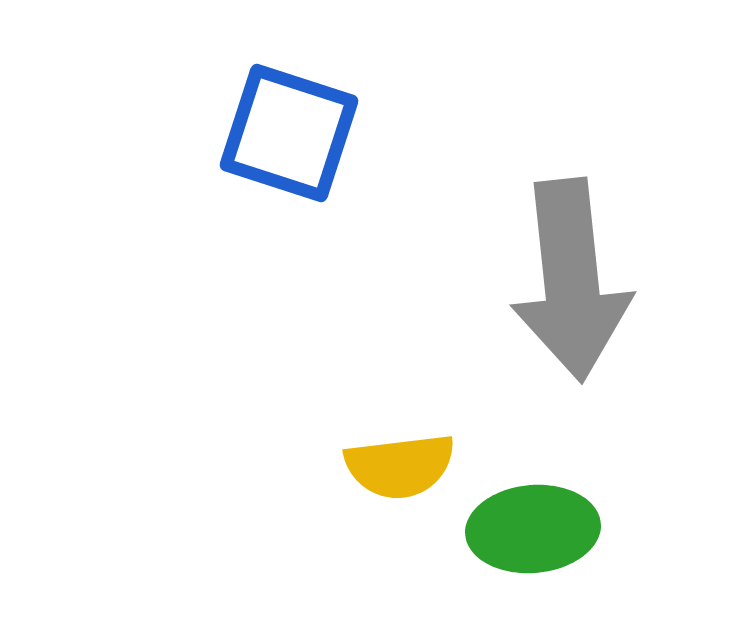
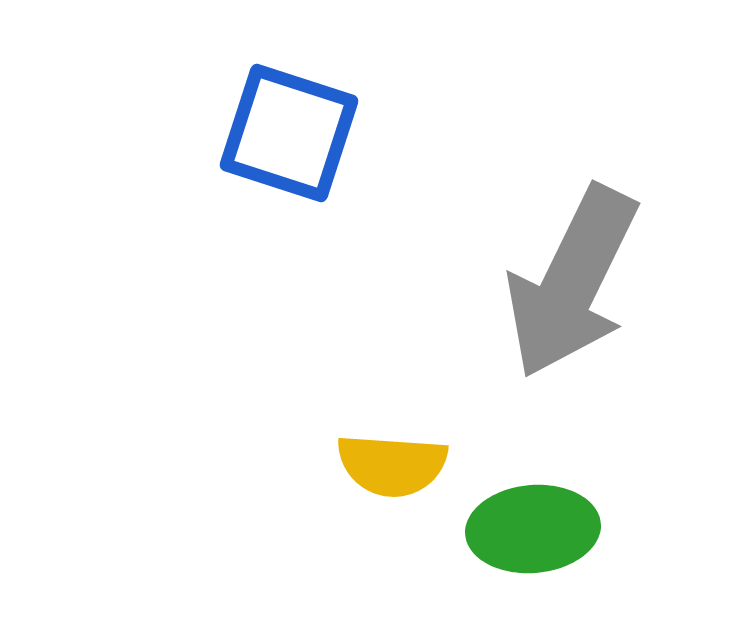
gray arrow: moved 1 px right, 2 px down; rotated 32 degrees clockwise
yellow semicircle: moved 8 px left, 1 px up; rotated 11 degrees clockwise
